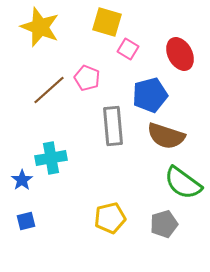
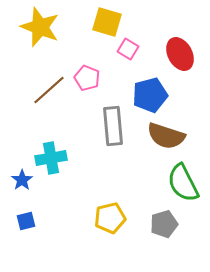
green semicircle: rotated 27 degrees clockwise
